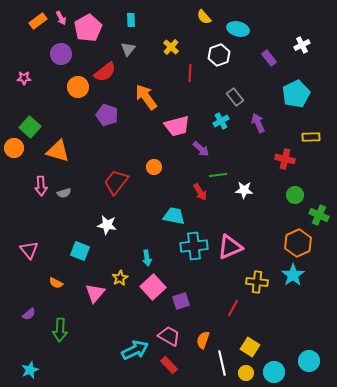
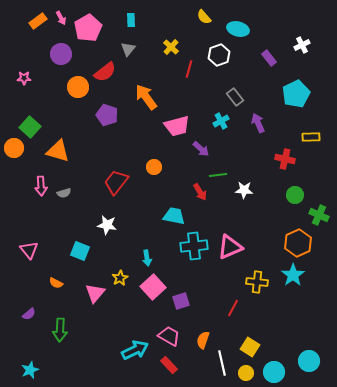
red line at (190, 73): moved 1 px left, 4 px up; rotated 12 degrees clockwise
